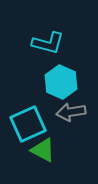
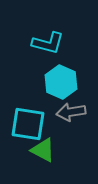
cyan square: rotated 33 degrees clockwise
